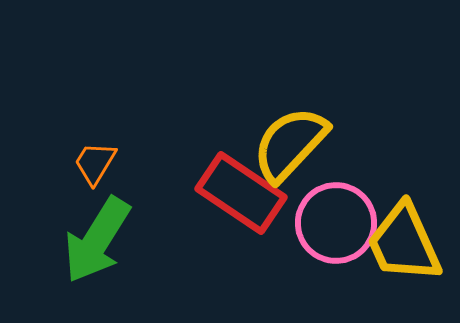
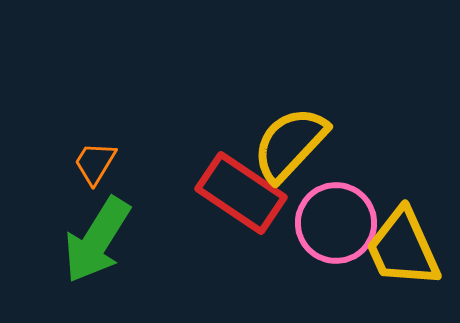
yellow trapezoid: moved 1 px left, 5 px down
